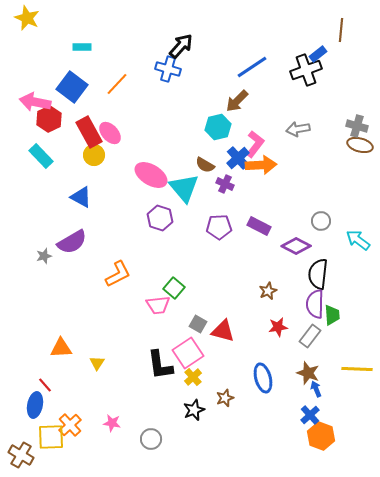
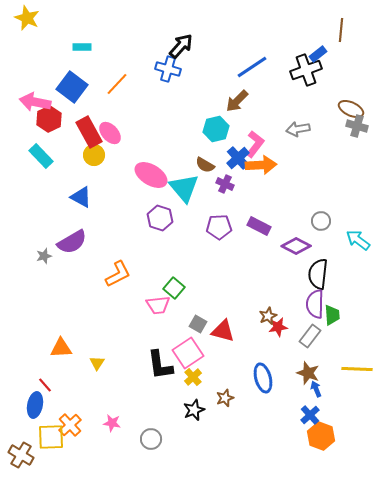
cyan hexagon at (218, 127): moved 2 px left, 2 px down
brown ellipse at (360, 145): moved 9 px left, 36 px up; rotated 10 degrees clockwise
brown star at (268, 291): moved 25 px down
